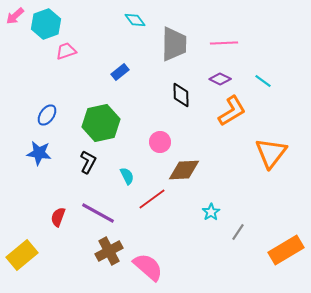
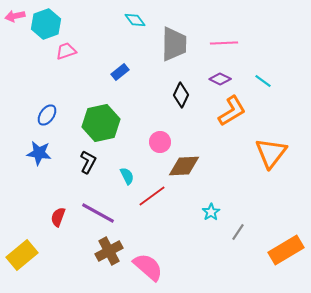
pink arrow: rotated 30 degrees clockwise
black diamond: rotated 25 degrees clockwise
brown diamond: moved 4 px up
red line: moved 3 px up
